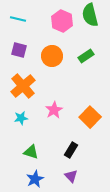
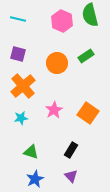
purple square: moved 1 px left, 4 px down
orange circle: moved 5 px right, 7 px down
orange square: moved 2 px left, 4 px up; rotated 10 degrees counterclockwise
